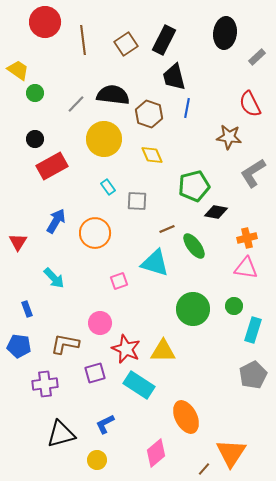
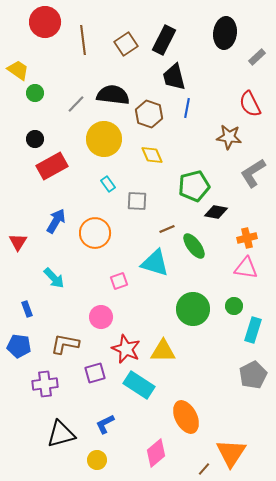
cyan rectangle at (108, 187): moved 3 px up
pink circle at (100, 323): moved 1 px right, 6 px up
